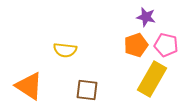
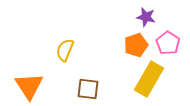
pink pentagon: moved 2 px right, 2 px up; rotated 20 degrees clockwise
yellow semicircle: rotated 105 degrees clockwise
yellow rectangle: moved 3 px left
orange triangle: rotated 24 degrees clockwise
brown square: moved 1 px right, 1 px up
